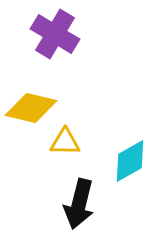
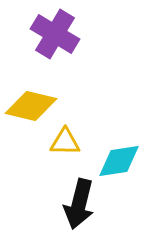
yellow diamond: moved 2 px up
cyan diamond: moved 11 px left; rotated 21 degrees clockwise
